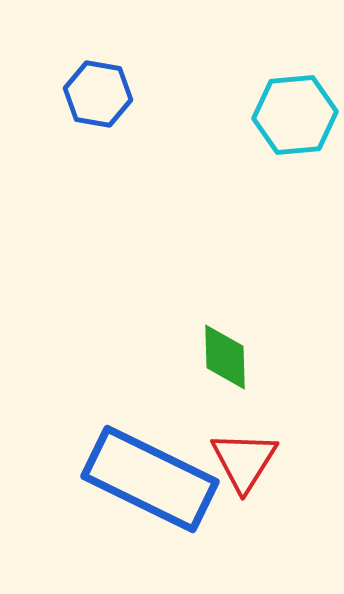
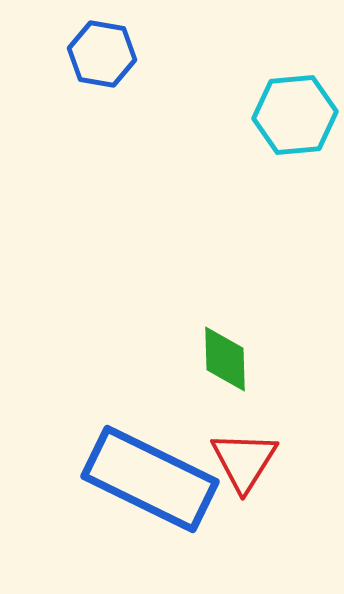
blue hexagon: moved 4 px right, 40 px up
green diamond: moved 2 px down
